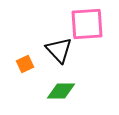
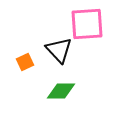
orange square: moved 2 px up
